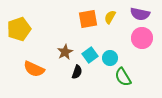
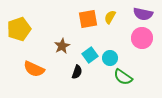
purple semicircle: moved 3 px right
brown star: moved 3 px left, 6 px up
green semicircle: rotated 24 degrees counterclockwise
